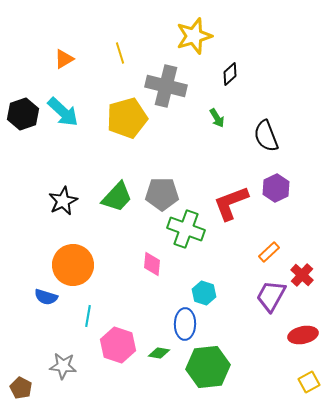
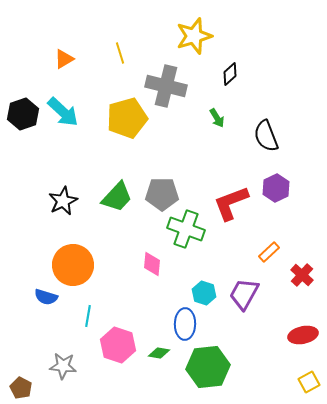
purple trapezoid: moved 27 px left, 2 px up
